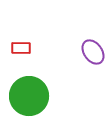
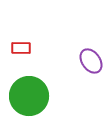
purple ellipse: moved 2 px left, 9 px down
